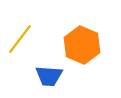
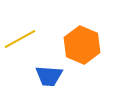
yellow line: rotated 24 degrees clockwise
